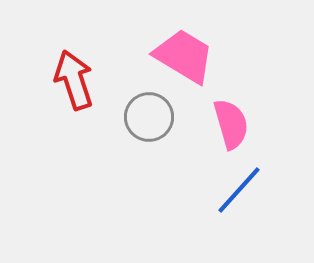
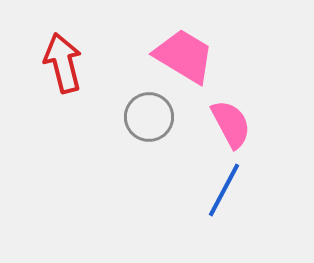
red arrow: moved 11 px left, 17 px up; rotated 4 degrees clockwise
pink semicircle: rotated 12 degrees counterclockwise
blue line: moved 15 px left; rotated 14 degrees counterclockwise
